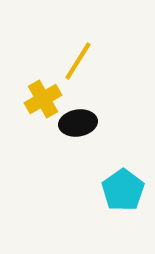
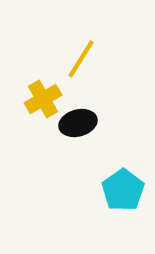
yellow line: moved 3 px right, 2 px up
black ellipse: rotated 6 degrees counterclockwise
